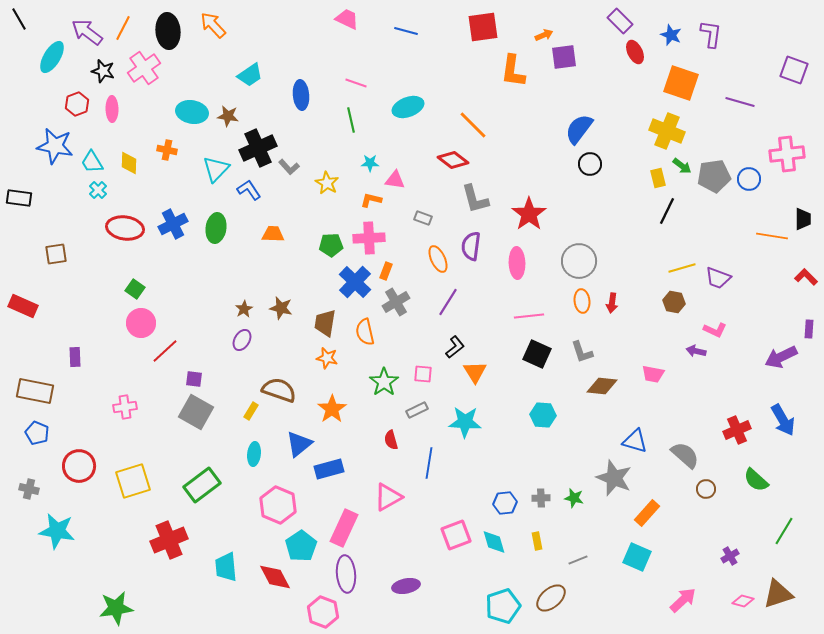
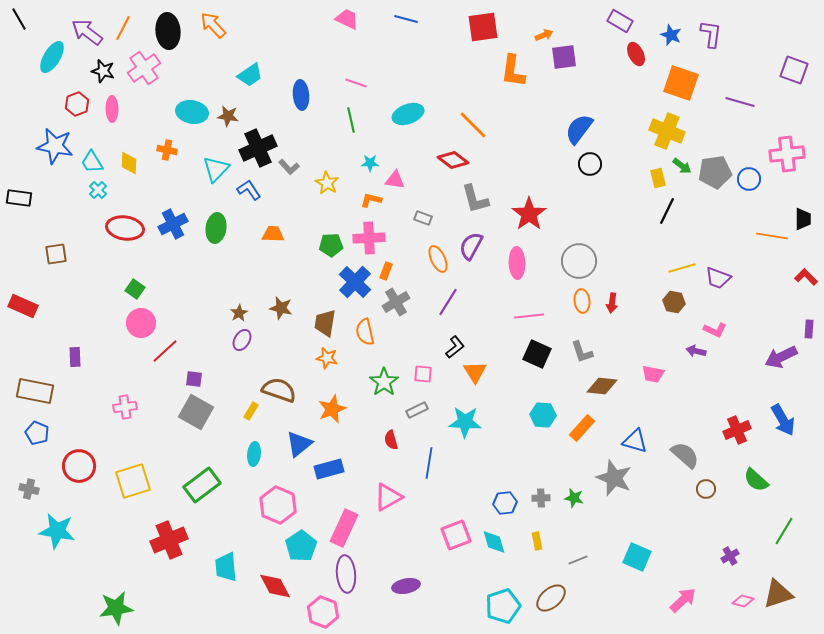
purple rectangle at (620, 21): rotated 15 degrees counterclockwise
blue line at (406, 31): moved 12 px up
red ellipse at (635, 52): moved 1 px right, 2 px down
cyan ellipse at (408, 107): moved 7 px down
gray pentagon at (714, 176): moved 1 px right, 4 px up
purple semicircle at (471, 246): rotated 20 degrees clockwise
brown star at (244, 309): moved 5 px left, 4 px down
orange star at (332, 409): rotated 12 degrees clockwise
orange rectangle at (647, 513): moved 65 px left, 85 px up
red diamond at (275, 577): moved 9 px down
